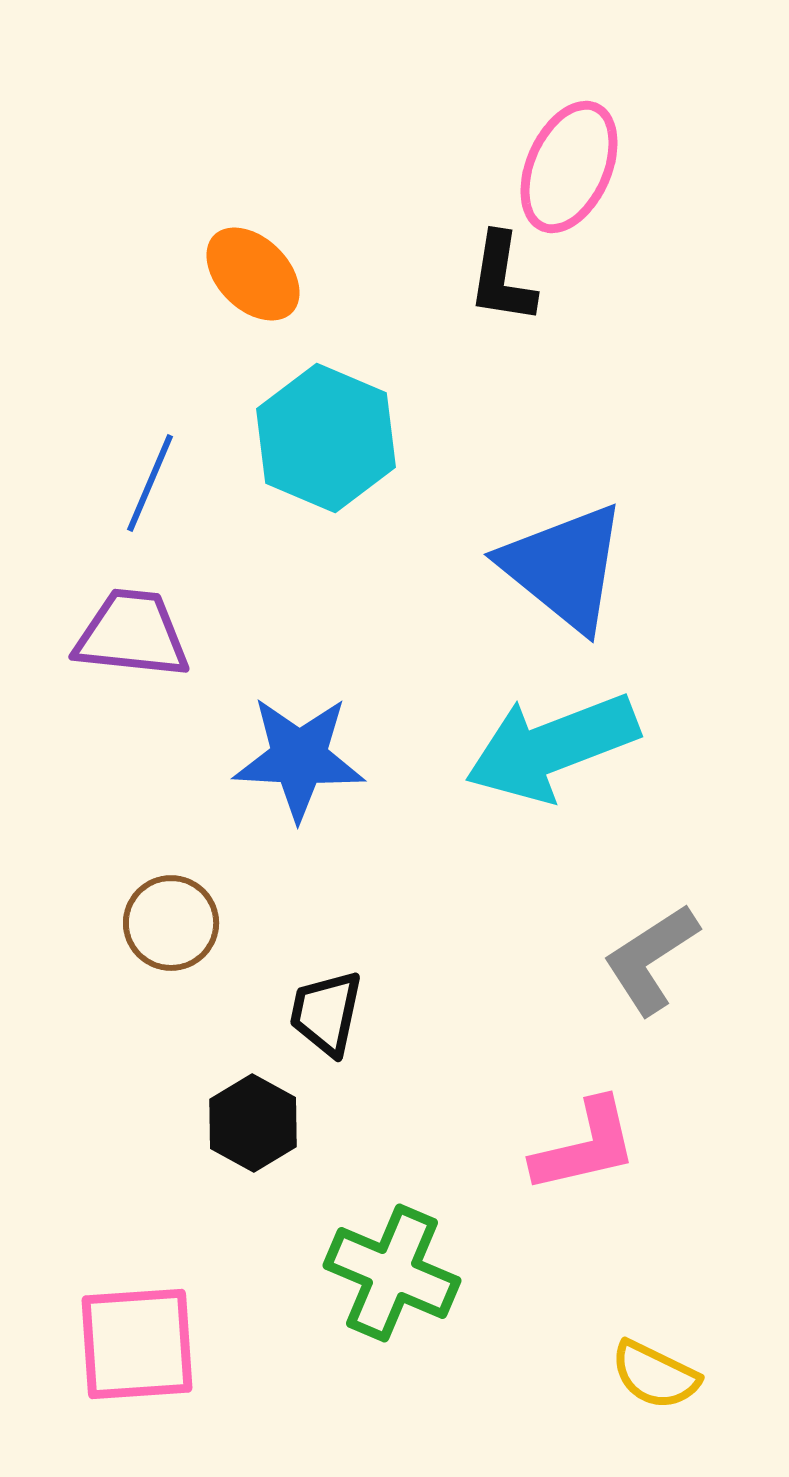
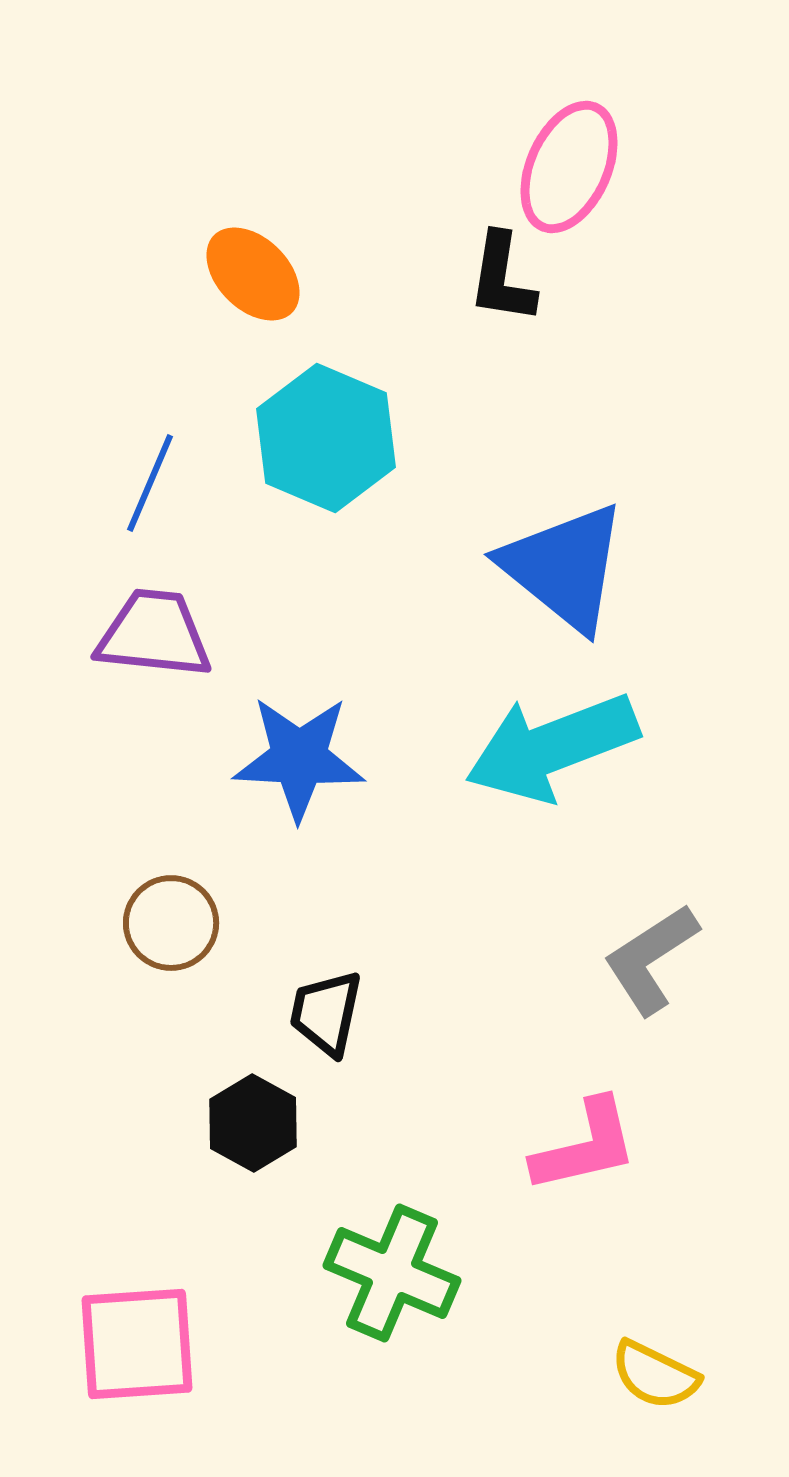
purple trapezoid: moved 22 px right
